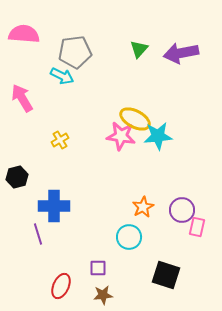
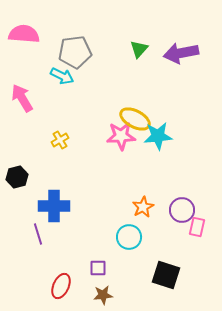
pink star: rotated 12 degrees counterclockwise
